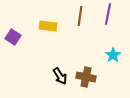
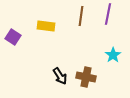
brown line: moved 1 px right
yellow rectangle: moved 2 px left
